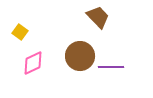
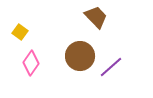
brown trapezoid: moved 2 px left
pink diamond: moved 2 px left; rotated 30 degrees counterclockwise
purple line: rotated 40 degrees counterclockwise
